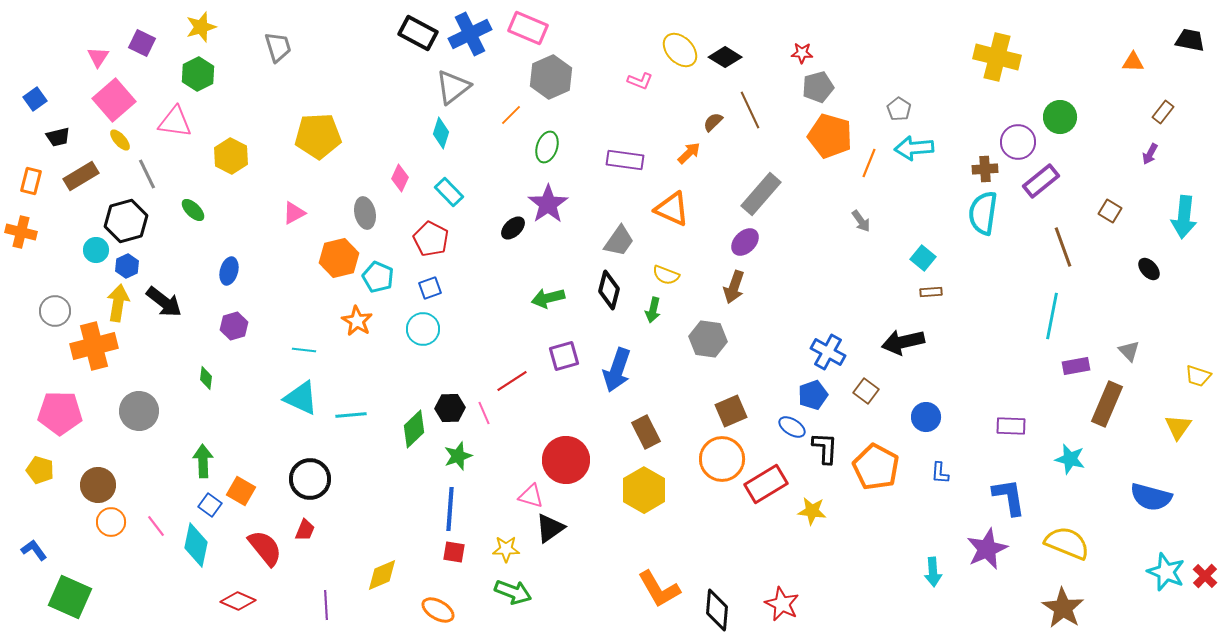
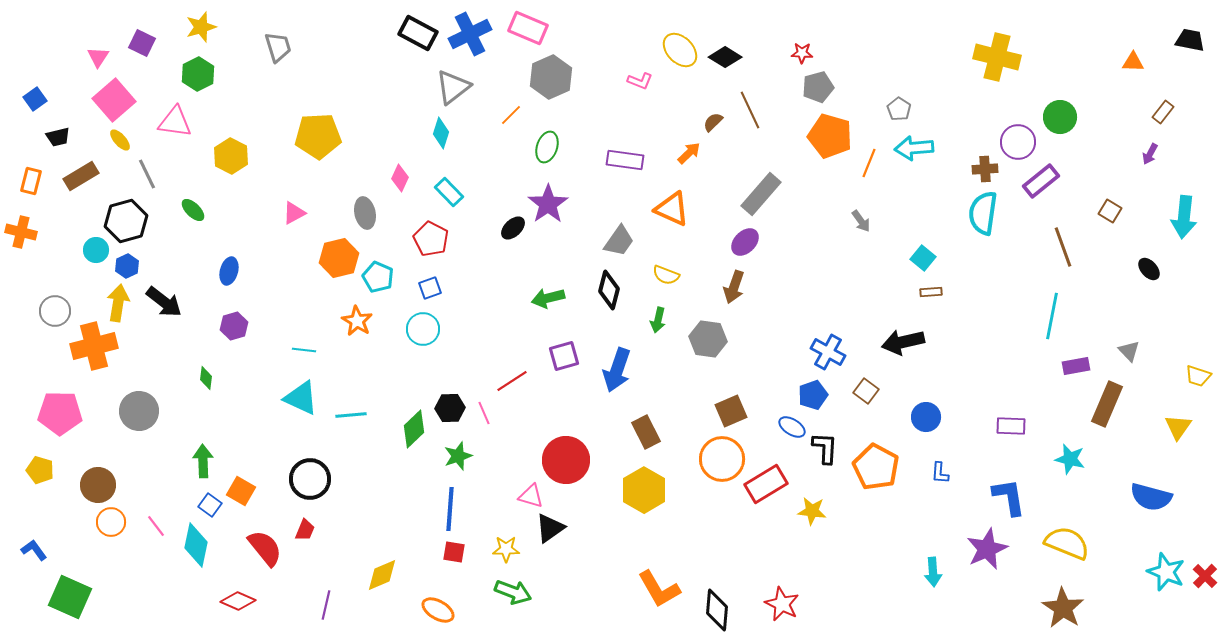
green arrow at (653, 310): moved 5 px right, 10 px down
purple line at (326, 605): rotated 16 degrees clockwise
